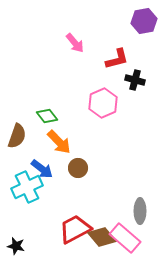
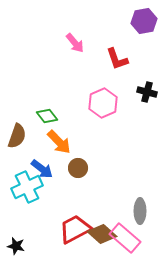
red L-shape: rotated 85 degrees clockwise
black cross: moved 12 px right, 12 px down
brown diamond: moved 3 px up; rotated 8 degrees counterclockwise
